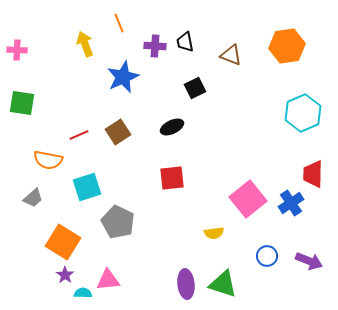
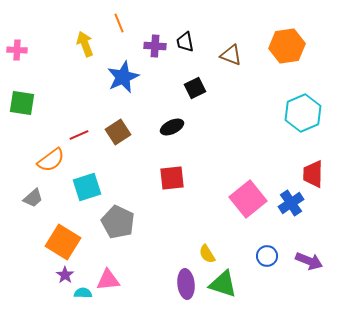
orange semicircle: moved 3 px right; rotated 48 degrees counterclockwise
yellow semicircle: moved 7 px left, 21 px down; rotated 66 degrees clockwise
